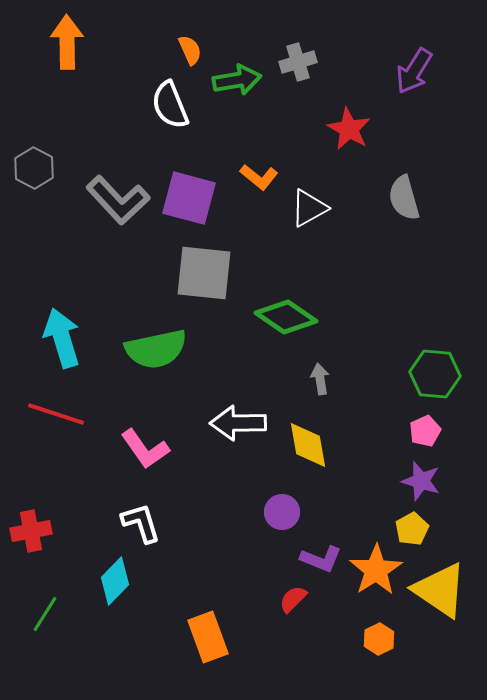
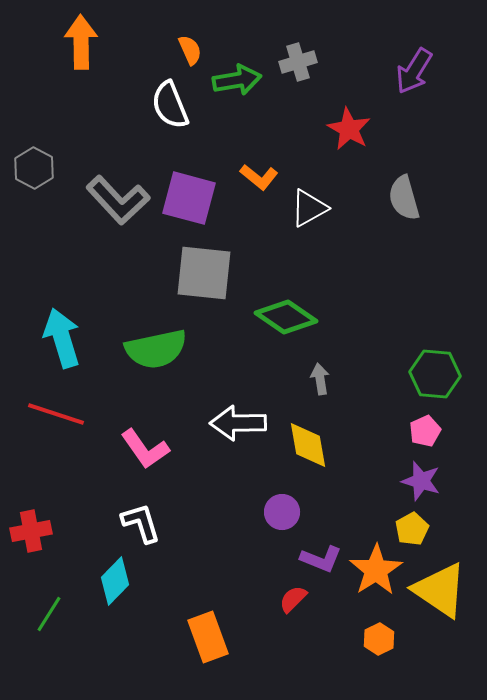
orange arrow: moved 14 px right
green line: moved 4 px right
